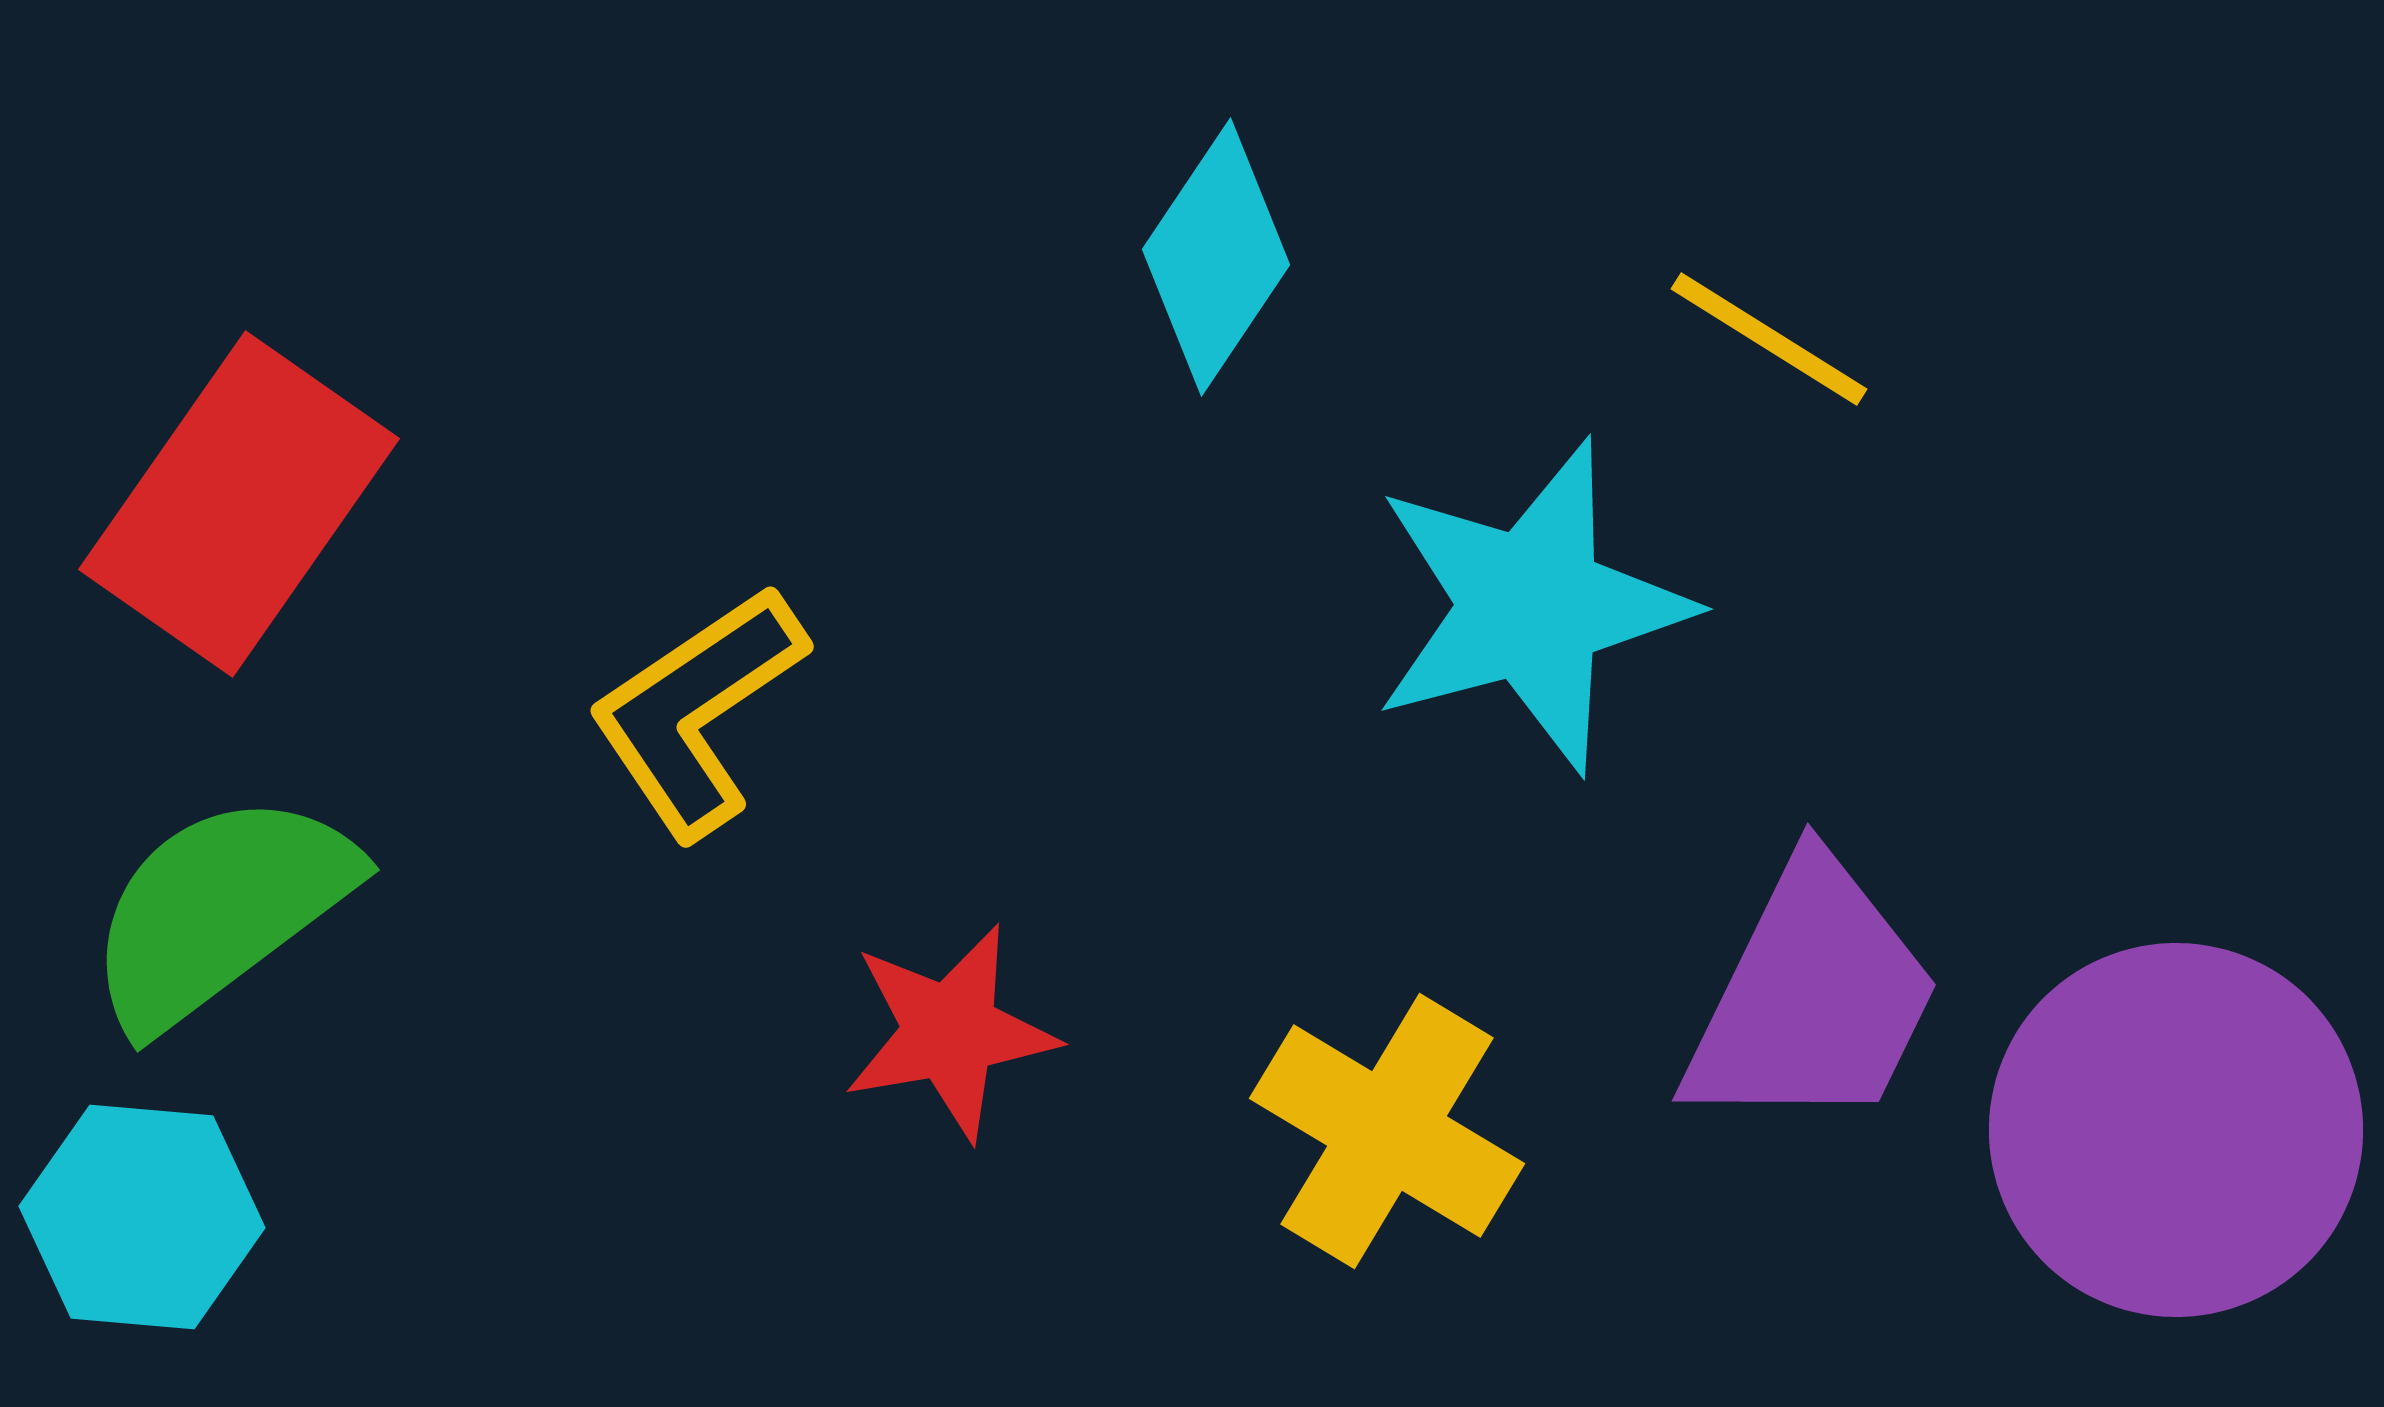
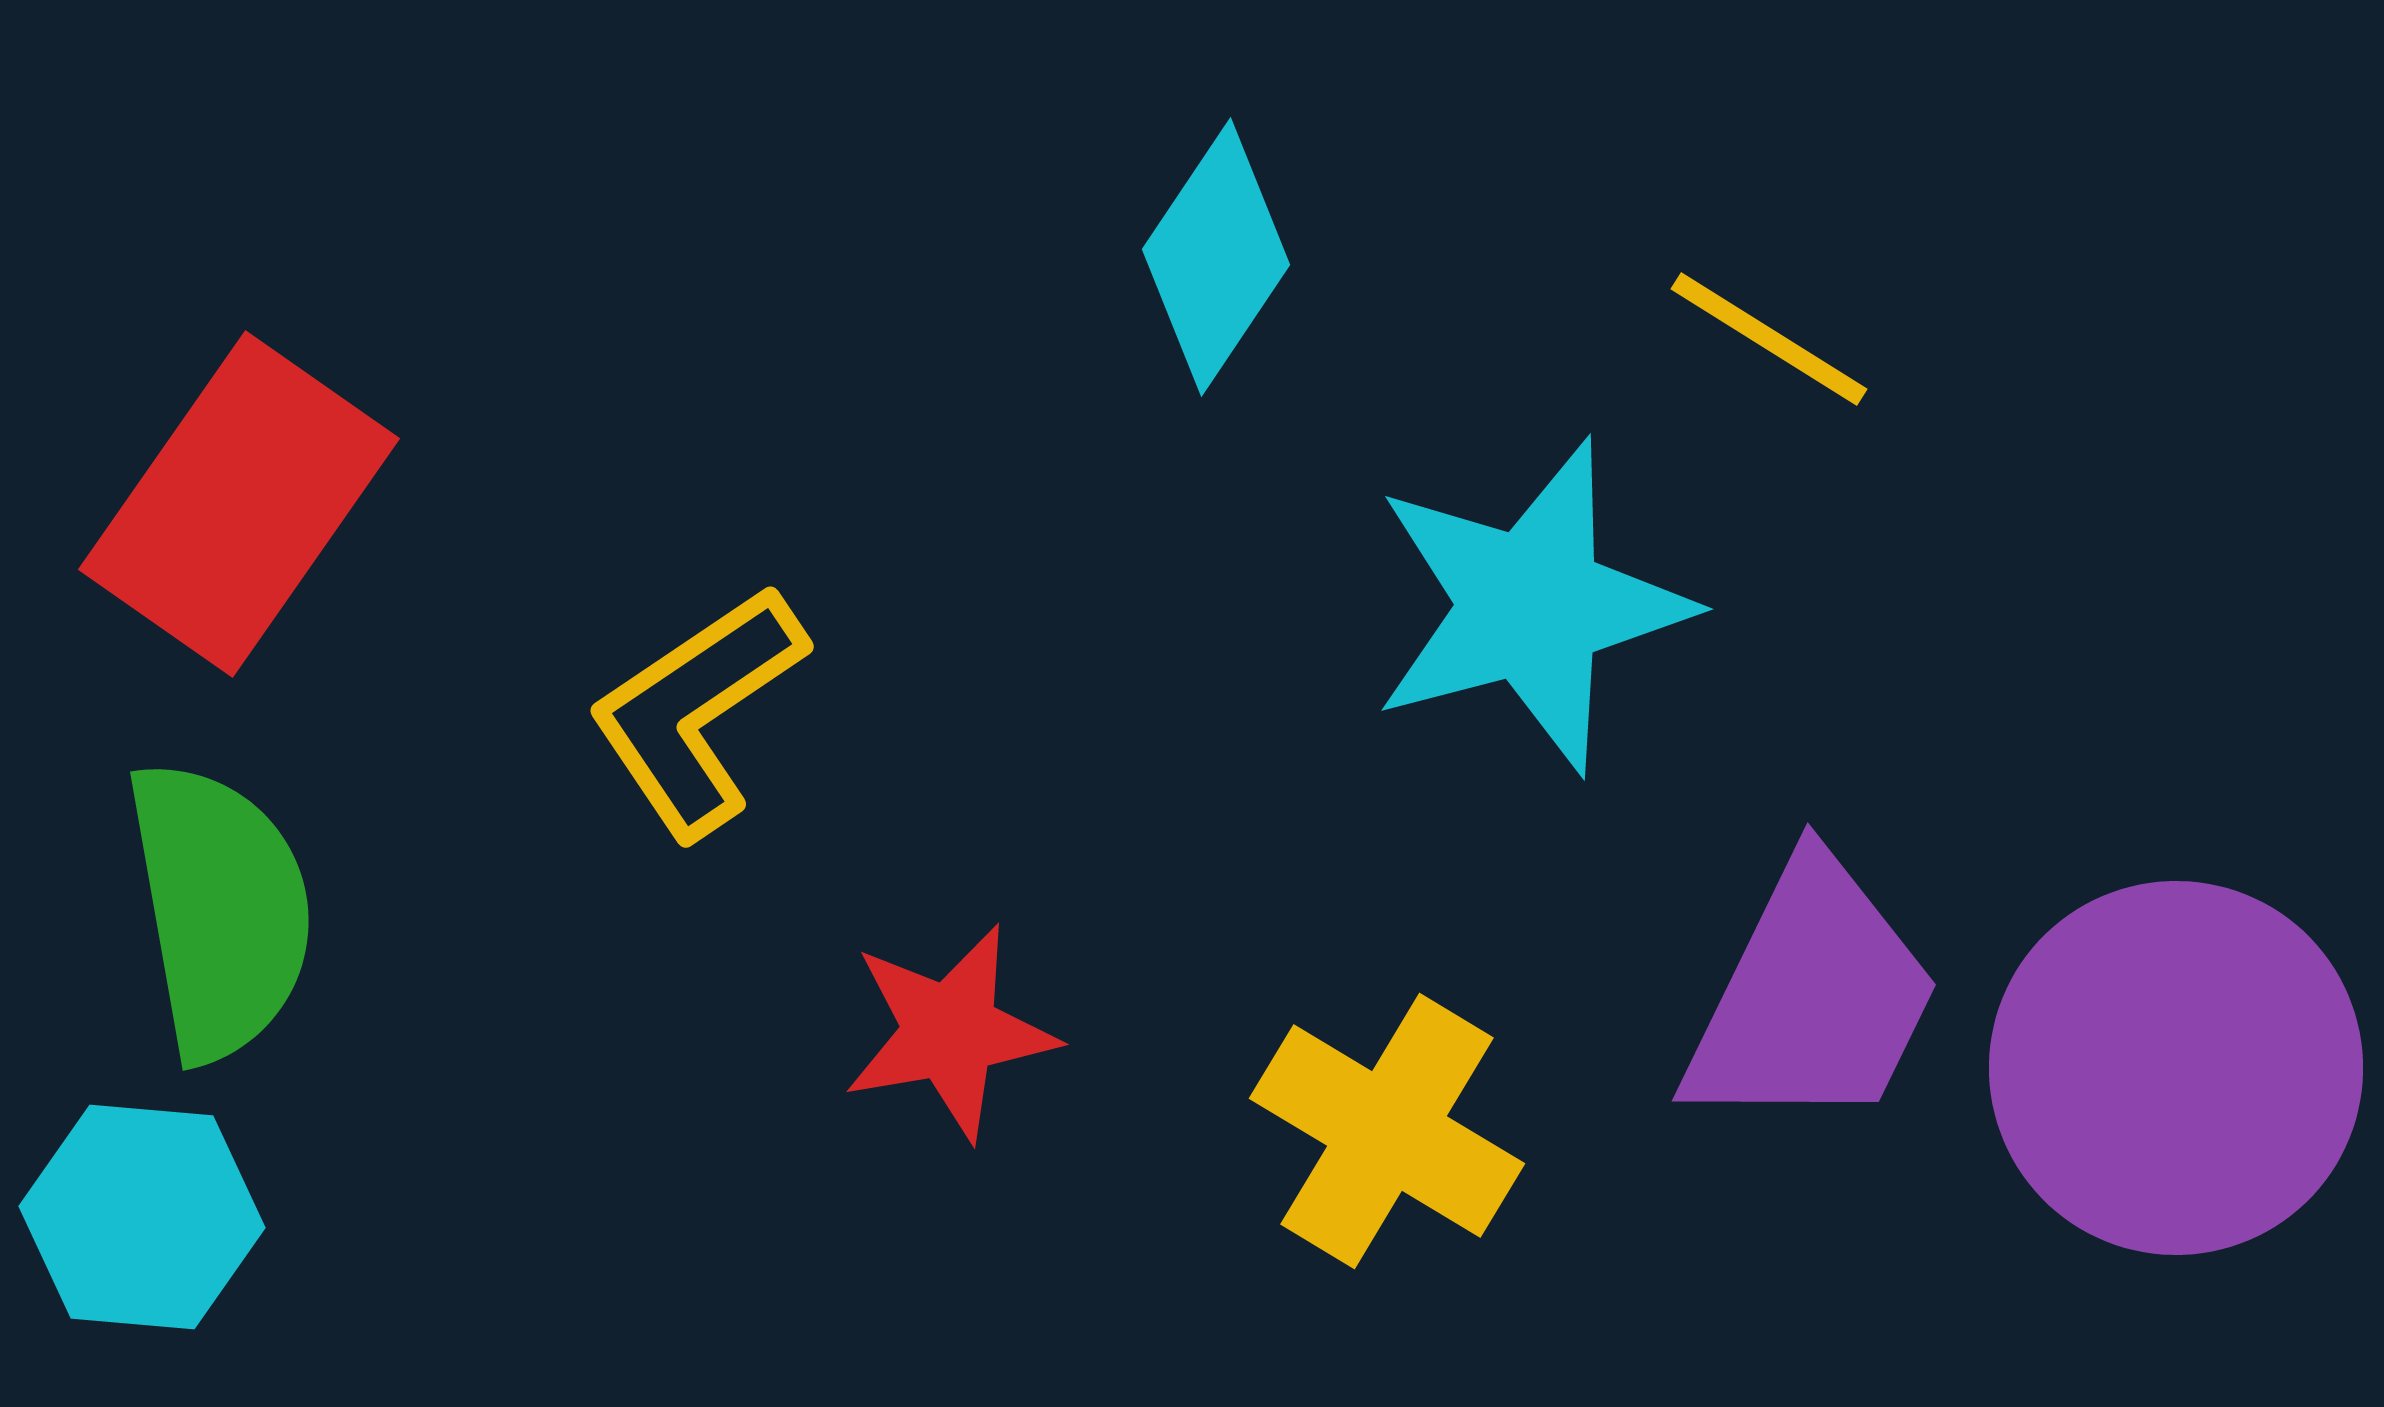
green semicircle: rotated 117 degrees clockwise
purple circle: moved 62 px up
